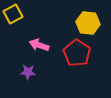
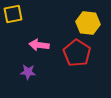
yellow square: rotated 18 degrees clockwise
pink arrow: rotated 12 degrees counterclockwise
